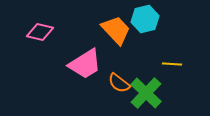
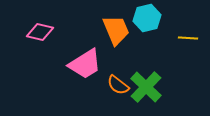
cyan hexagon: moved 2 px right, 1 px up
orange trapezoid: rotated 20 degrees clockwise
yellow line: moved 16 px right, 26 px up
orange semicircle: moved 1 px left, 2 px down
green cross: moved 6 px up
